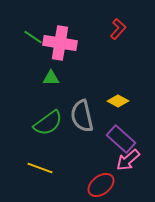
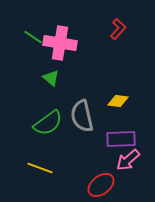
green triangle: rotated 42 degrees clockwise
yellow diamond: rotated 20 degrees counterclockwise
purple rectangle: rotated 44 degrees counterclockwise
